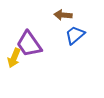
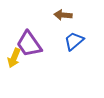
blue trapezoid: moved 1 px left, 6 px down
